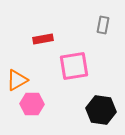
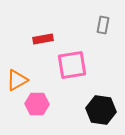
pink square: moved 2 px left, 1 px up
pink hexagon: moved 5 px right
